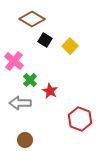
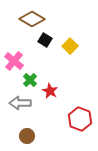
brown circle: moved 2 px right, 4 px up
